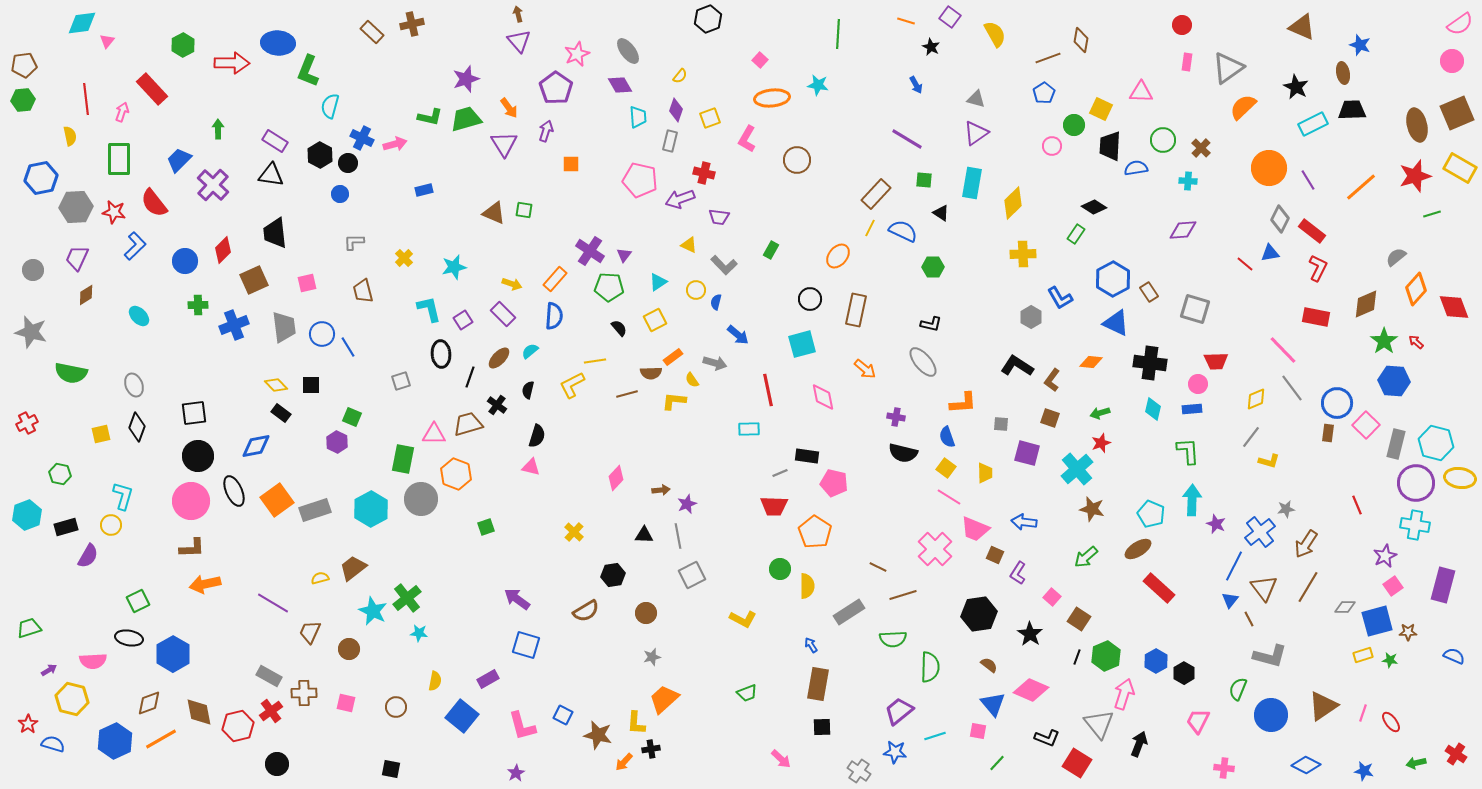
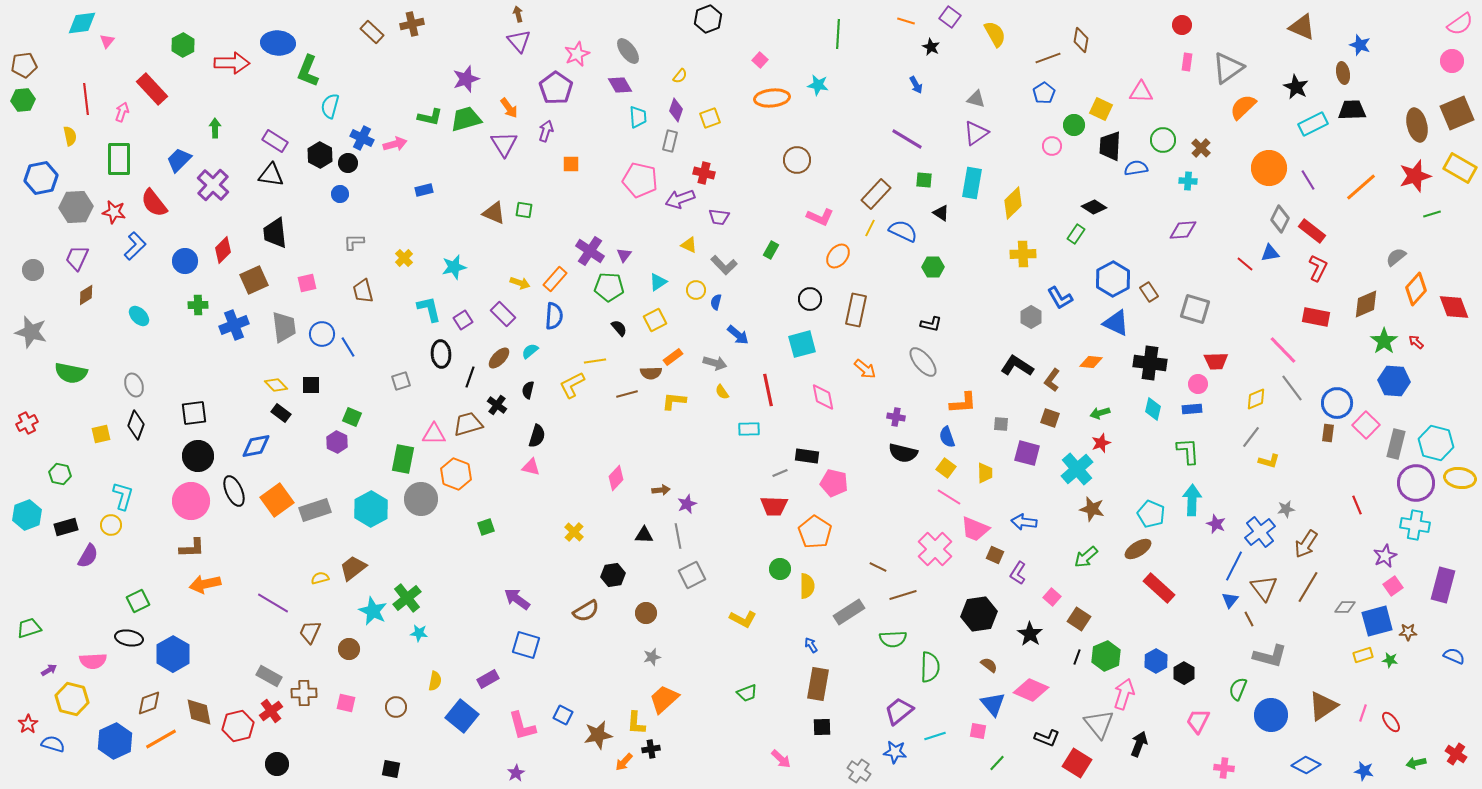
green arrow at (218, 129): moved 3 px left, 1 px up
pink L-shape at (747, 139): moved 73 px right, 78 px down; rotated 96 degrees counterclockwise
yellow arrow at (512, 284): moved 8 px right, 1 px up
yellow semicircle at (692, 380): moved 30 px right, 12 px down
black diamond at (137, 427): moved 1 px left, 2 px up
brown star at (598, 735): rotated 24 degrees counterclockwise
